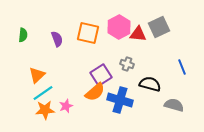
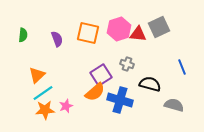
pink hexagon: moved 2 px down; rotated 10 degrees clockwise
